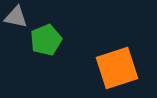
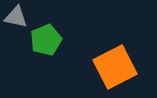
orange square: moved 2 px left, 1 px up; rotated 9 degrees counterclockwise
